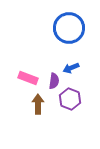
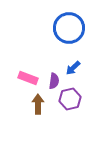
blue arrow: moved 2 px right; rotated 21 degrees counterclockwise
purple hexagon: rotated 25 degrees clockwise
